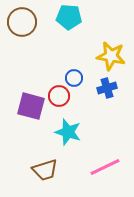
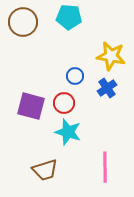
brown circle: moved 1 px right
blue circle: moved 1 px right, 2 px up
blue cross: rotated 18 degrees counterclockwise
red circle: moved 5 px right, 7 px down
pink line: rotated 64 degrees counterclockwise
